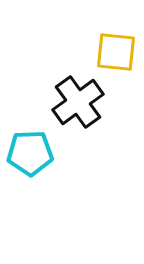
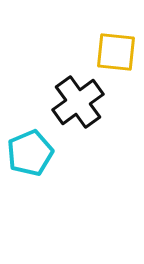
cyan pentagon: rotated 21 degrees counterclockwise
